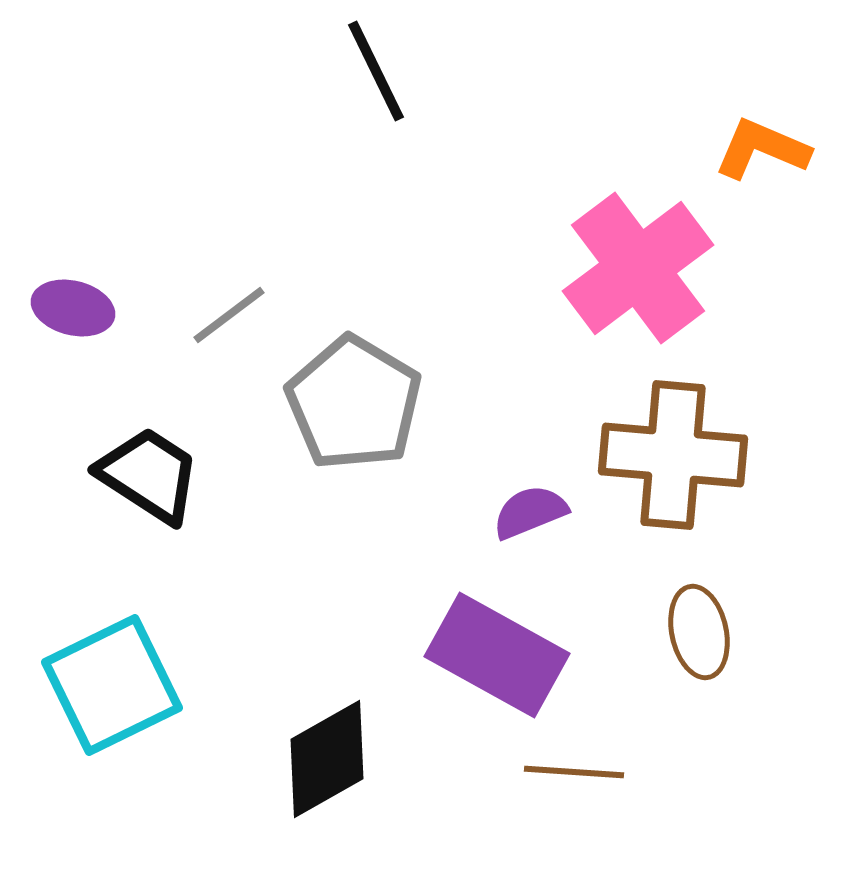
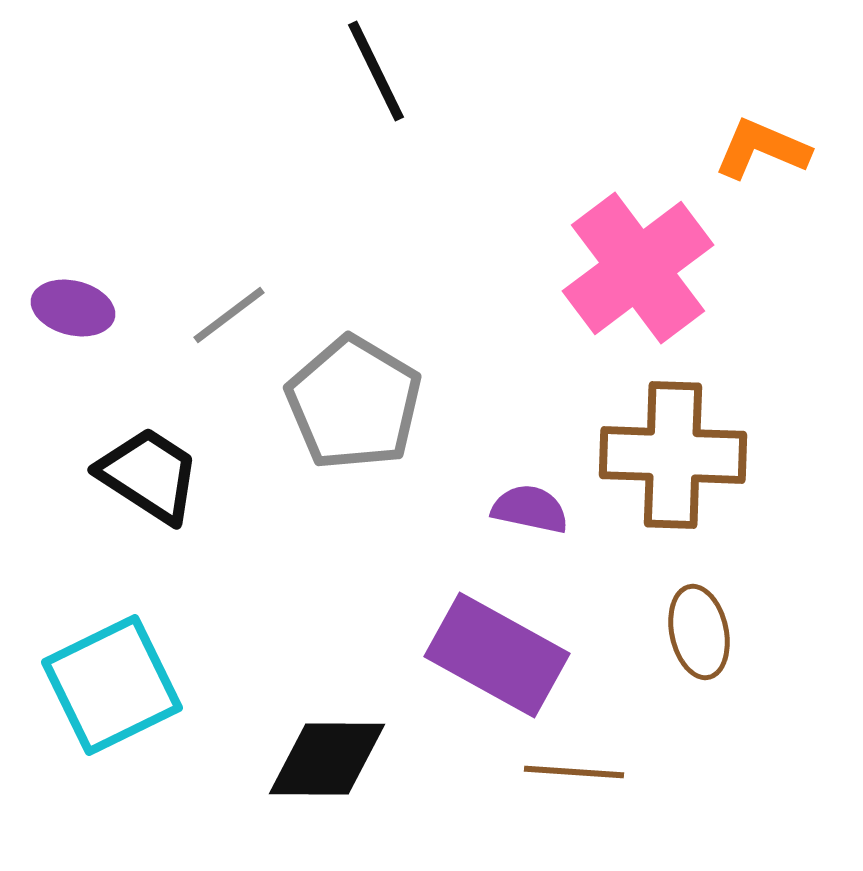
brown cross: rotated 3 degrees counterclockwise
purple semicircle: moved 3 px up; rotated 34 degrees clockwise
black diamond: rotated 30 degrees clockwise
